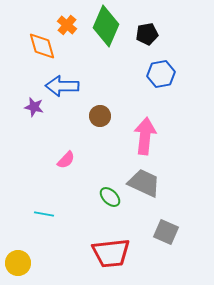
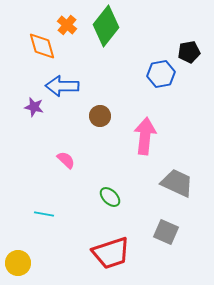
green diamond: rotated 15 degrees clockwise
black pentagon: moved 42 px right, 18 px down
pink semicircle: rotated 90 degrees counterclockwise
gray trapezoid: moved 33 px right
red trapezoid: rotated 12 degrees counterclockwise
